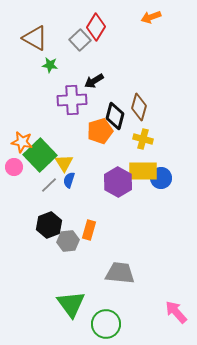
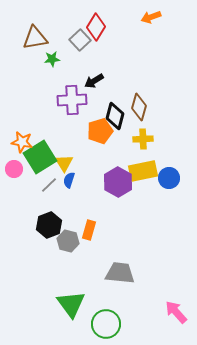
brown triangle: rotated 40 degrees counterclockwise
green star: moved 2 px right, 6 px up; rotated 14 degrees counterclockwise
yellow cross: rotated 18 degrees counterclockwise
green square: moved 2 px down; rotated 12 degrees clockwise
pink circle: moved 2 px down
yellow rectangle: rotated 12 degrees counterclockwise
blue circle: moved 8 px right
gray hexagon: rotated 20 degrees clockwise
